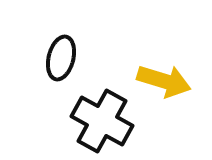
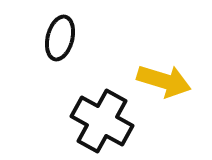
black ellipse: moved 1 px left, 20 px up
